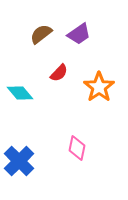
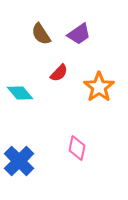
brown semicircle: rotated 85 degrees counterclockwise
